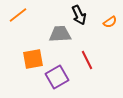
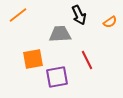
purple square: rotated 20 degrees clockwise
